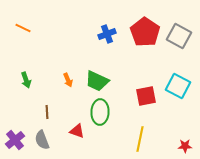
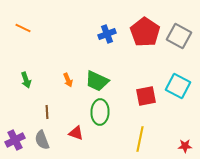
red triangle: moved 1 px left, 2 px down
purple cross: rotated 12 degrees clockwise
